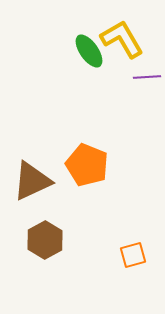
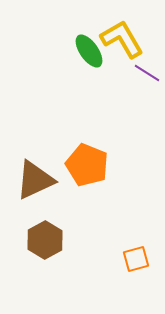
purple line: moved 4 px up; rotated 36 degrees clockwise
brown triangle: moved 3 px right, 1 px up
orange square: moved 3 px right, 4 px down
